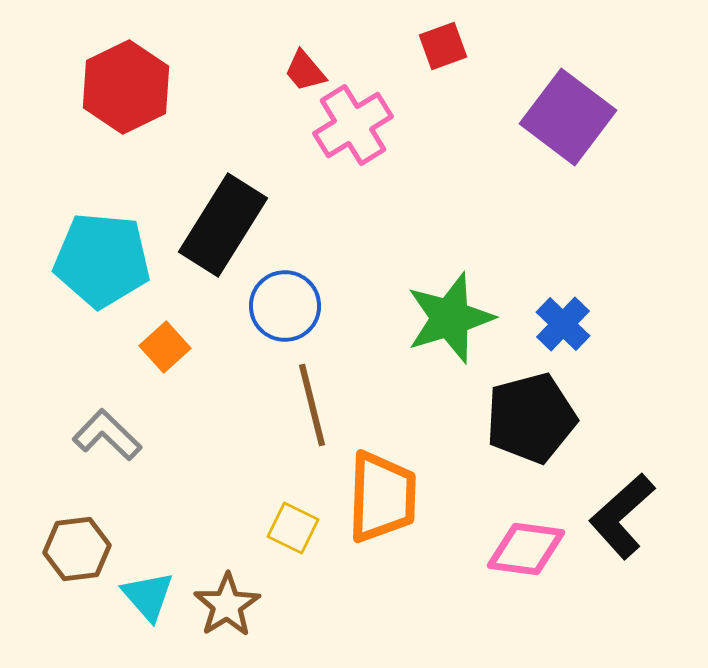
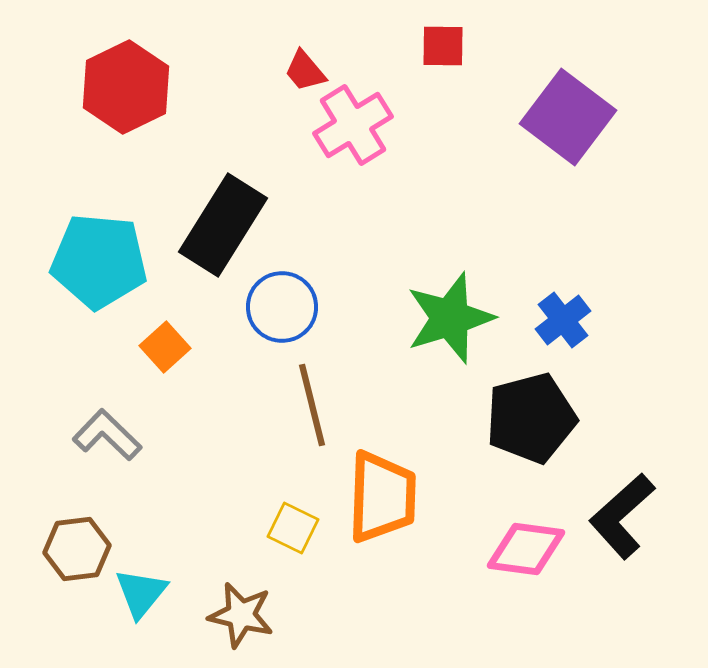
red square: rotated 21 degrees clockwise
cyan pentagon: moved 3 px left, 1 px down
blue circle: moved 3 px left, 1 px down
blue cross: moved 4 px up; rotated 8 degrees clockwise
cyan triangle: moved 7 px left, 3 px up; rotated 20 degrees clockwise
brown star: moved 14 px right, 10 px down; rotated 26 degrees counterclockwise
